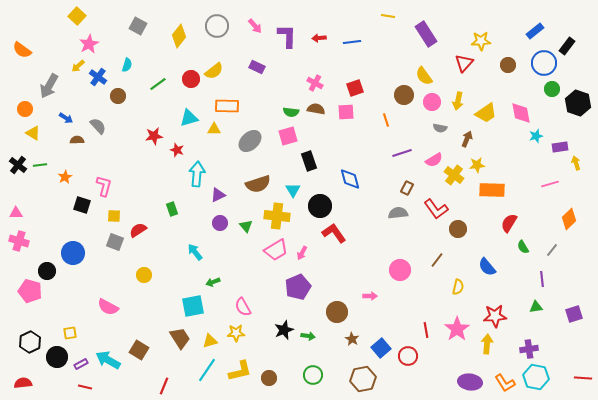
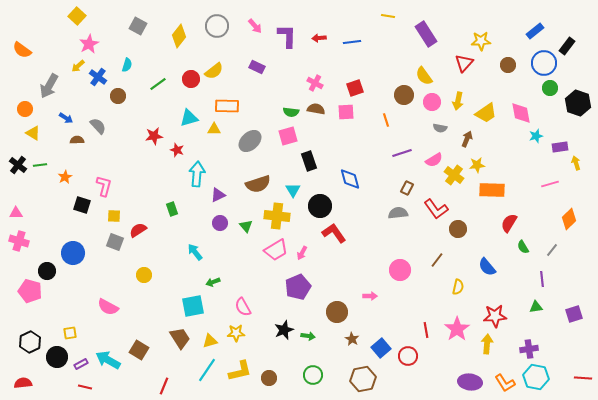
green circle at (552, 89): moved 2 px left, 1 px up
